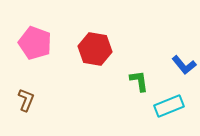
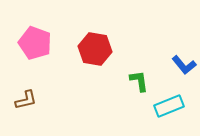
brown L-shape: rotated 55 degrees clockwise
